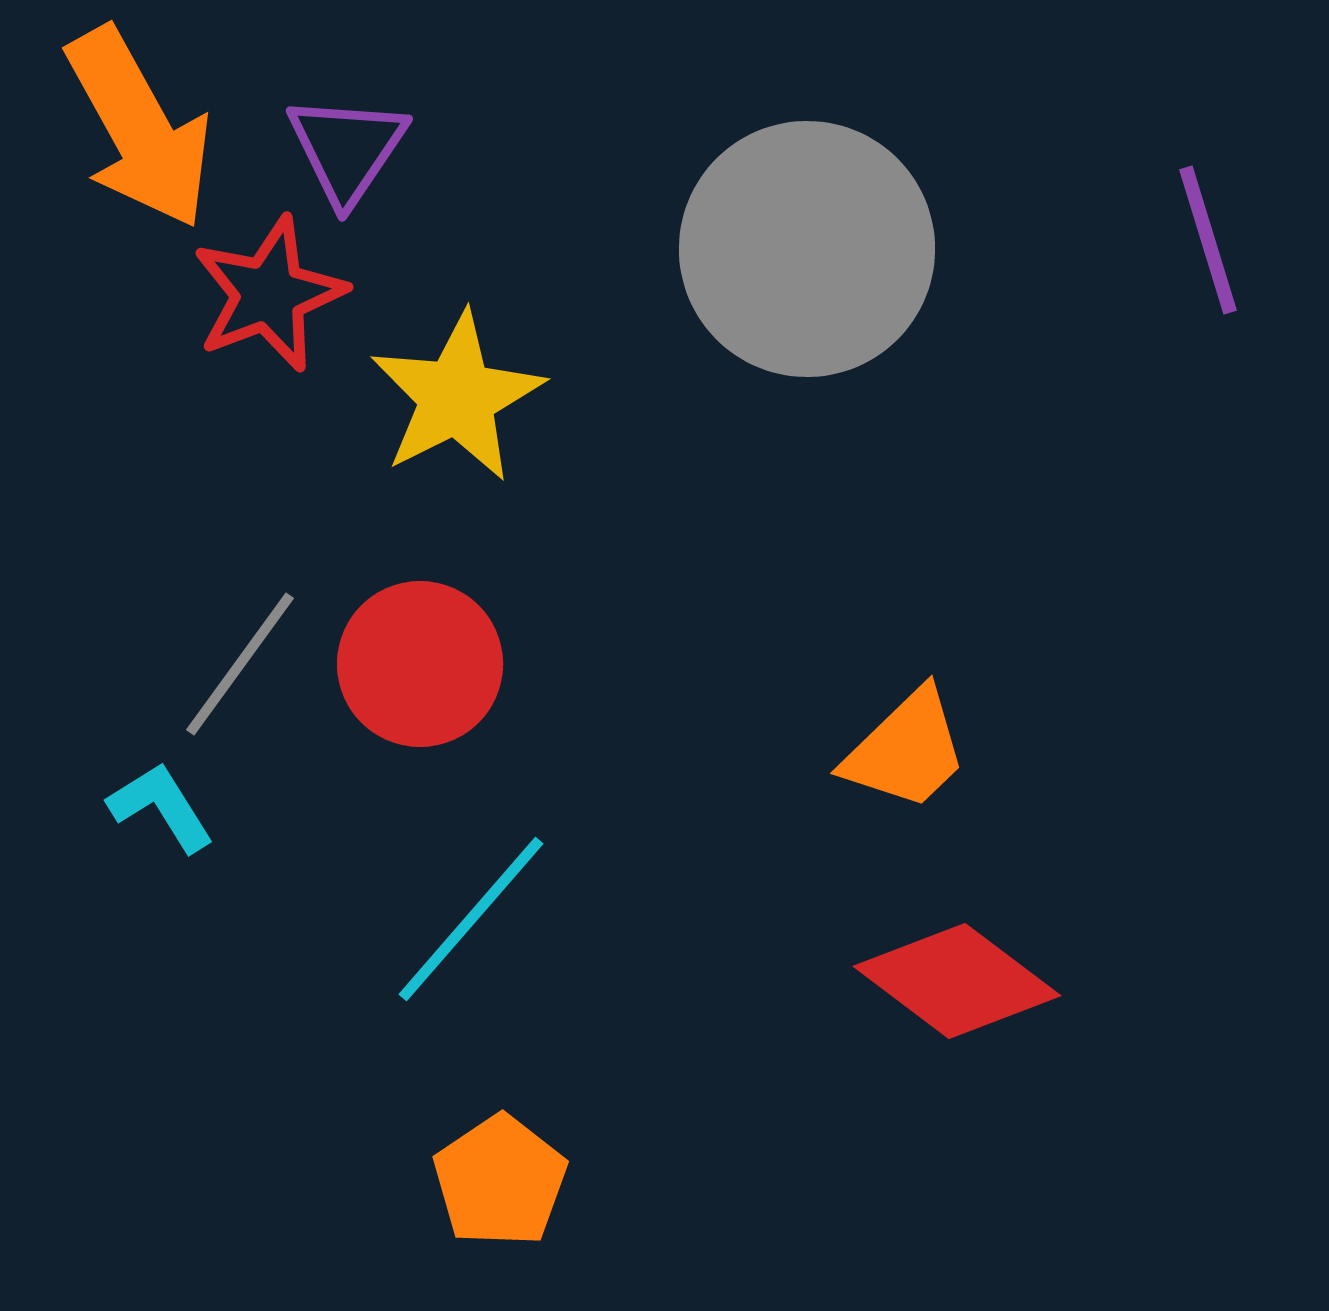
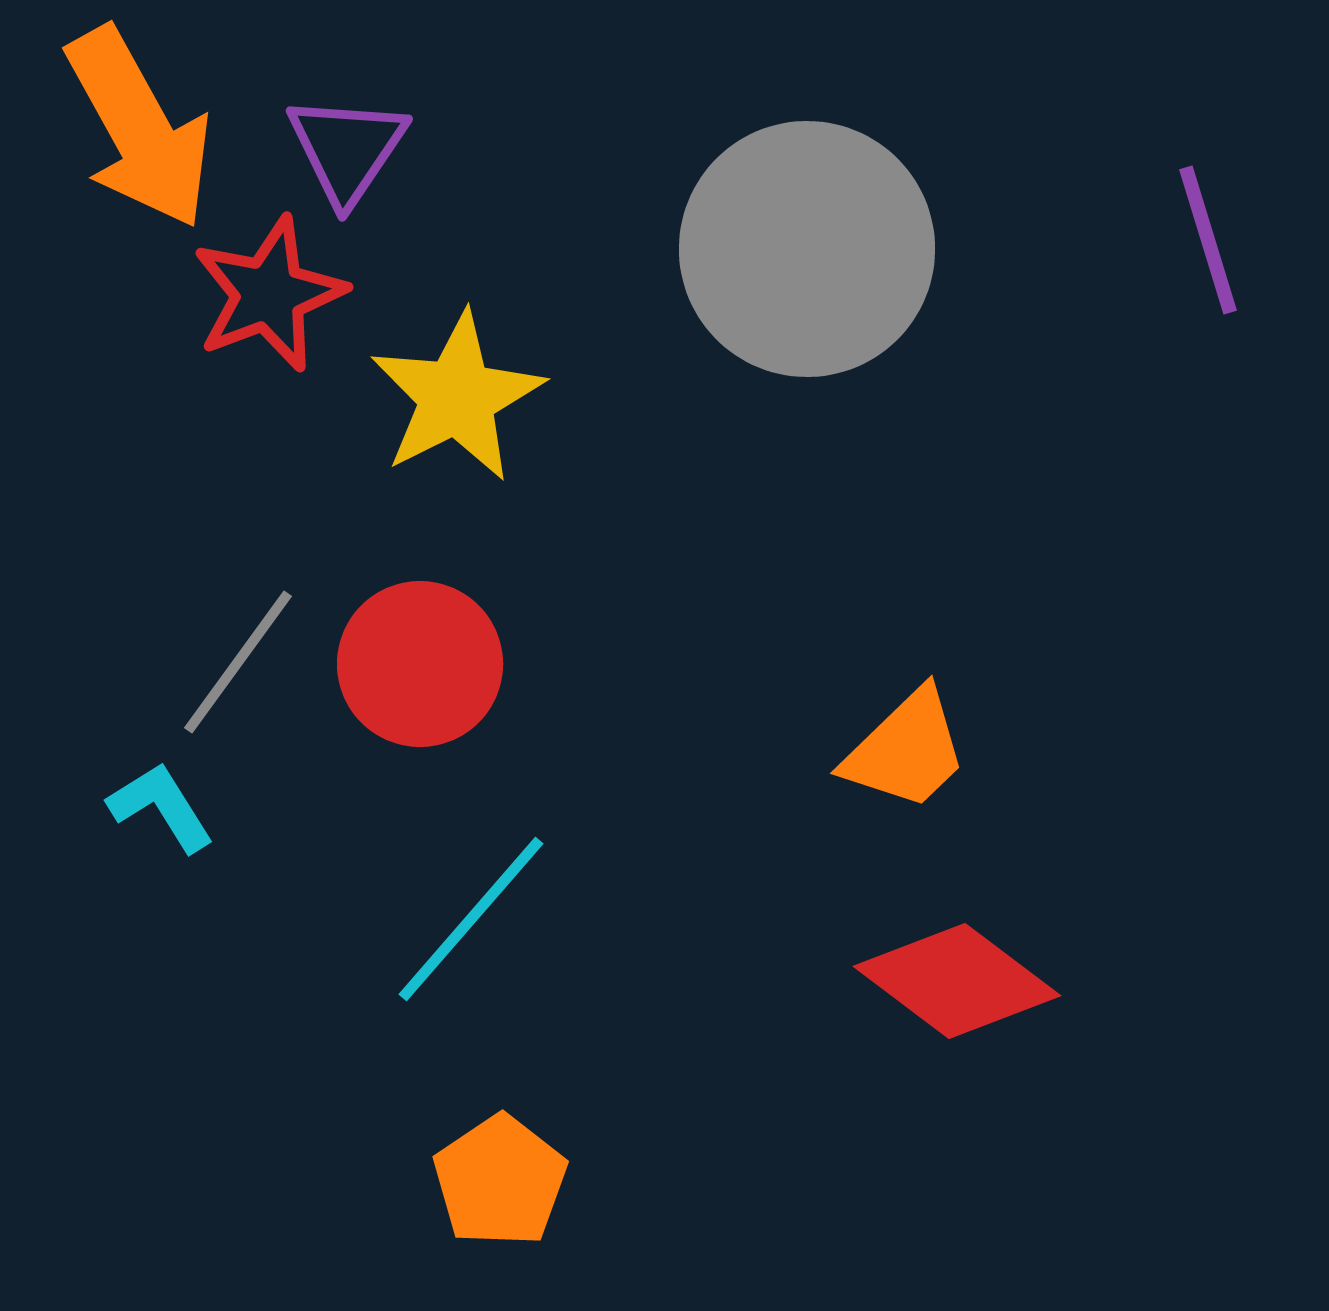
gray line: moved 2 px left, 2 px up
